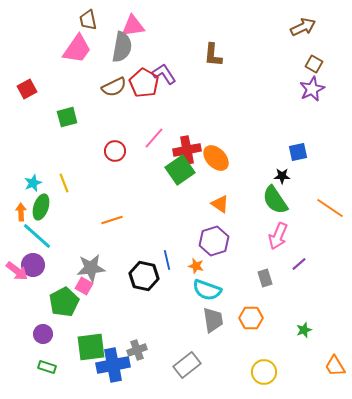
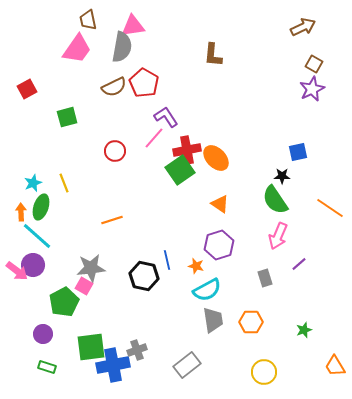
purple L-shape at (164, 74): moved 2 px right, 43 px down
purple hexagon at (214, 241): moved 5 px right, 4 px down
cyan semicircle at (207, 290): rotated 48 degrees counterclockwise
orange hexagon at (251, 318): moved 4 px down
